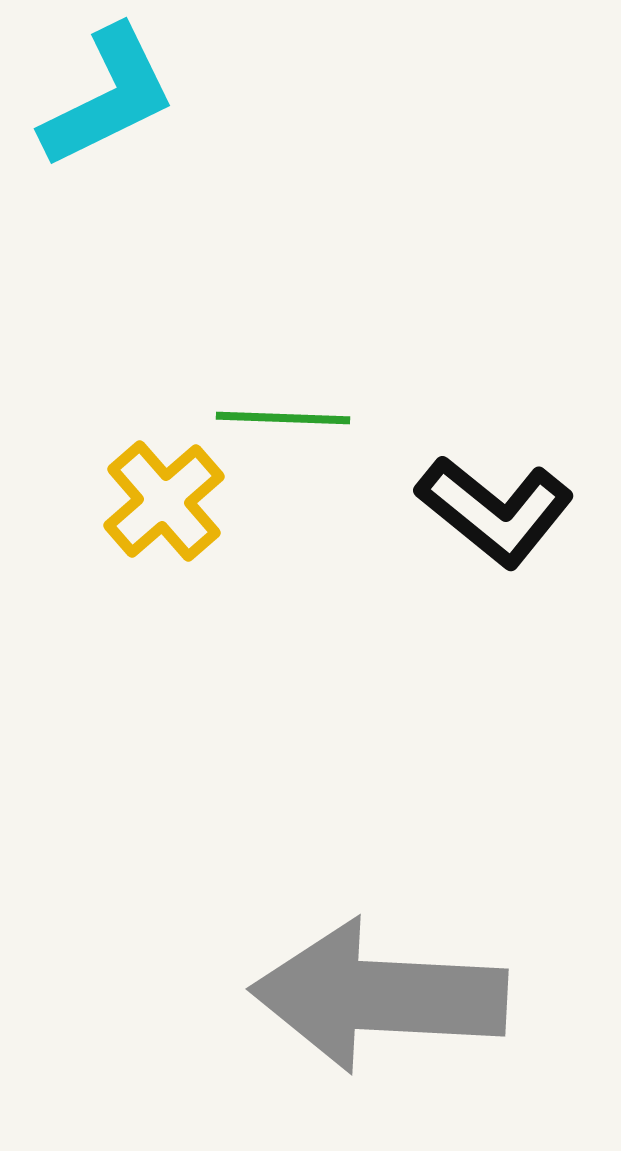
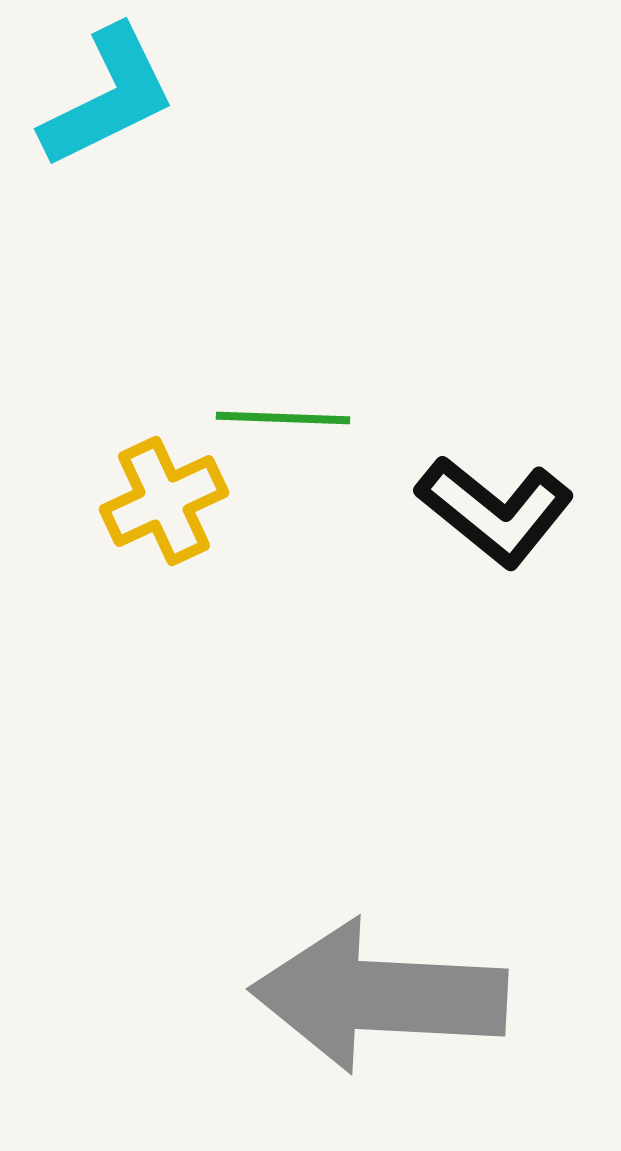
yellow cross: rotated 16 degrees clockwise
